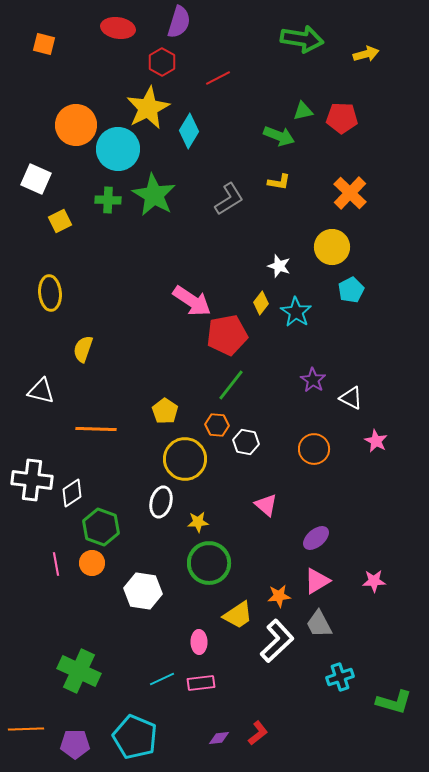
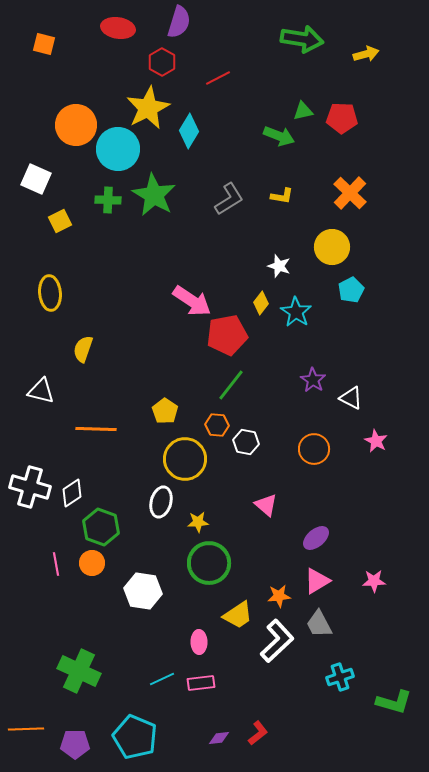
yellow L-shape at (279, 182): moved 3 px right, 14 px down
white cross at (32, 480): moved 2 px left, 7 px down; rotated 9 degrees clockwise
